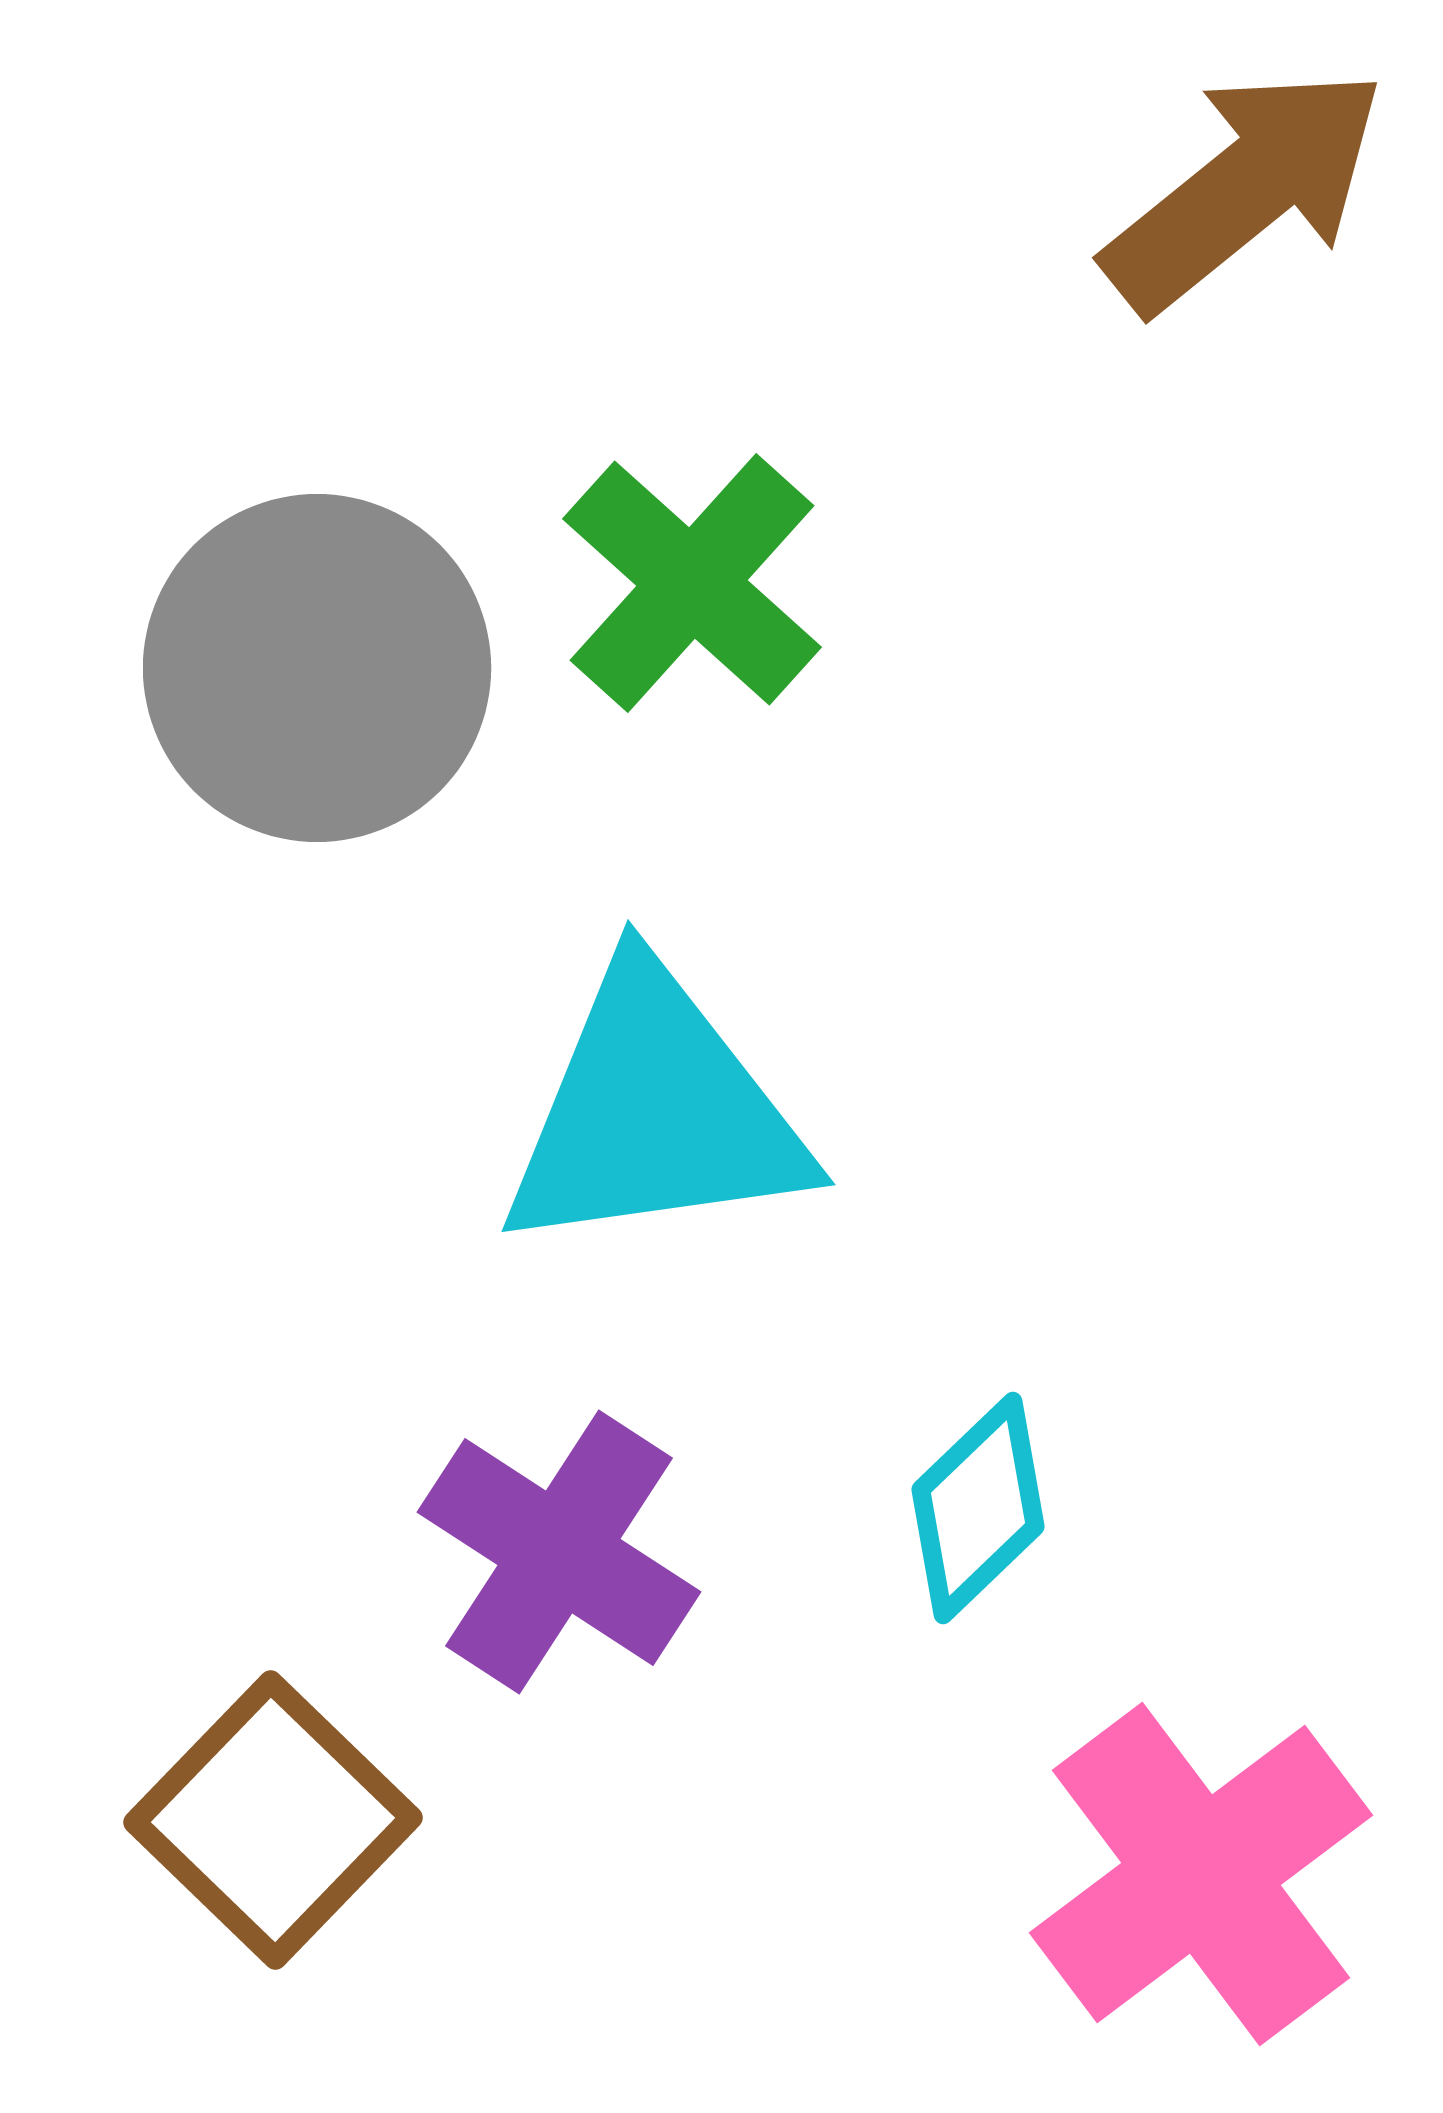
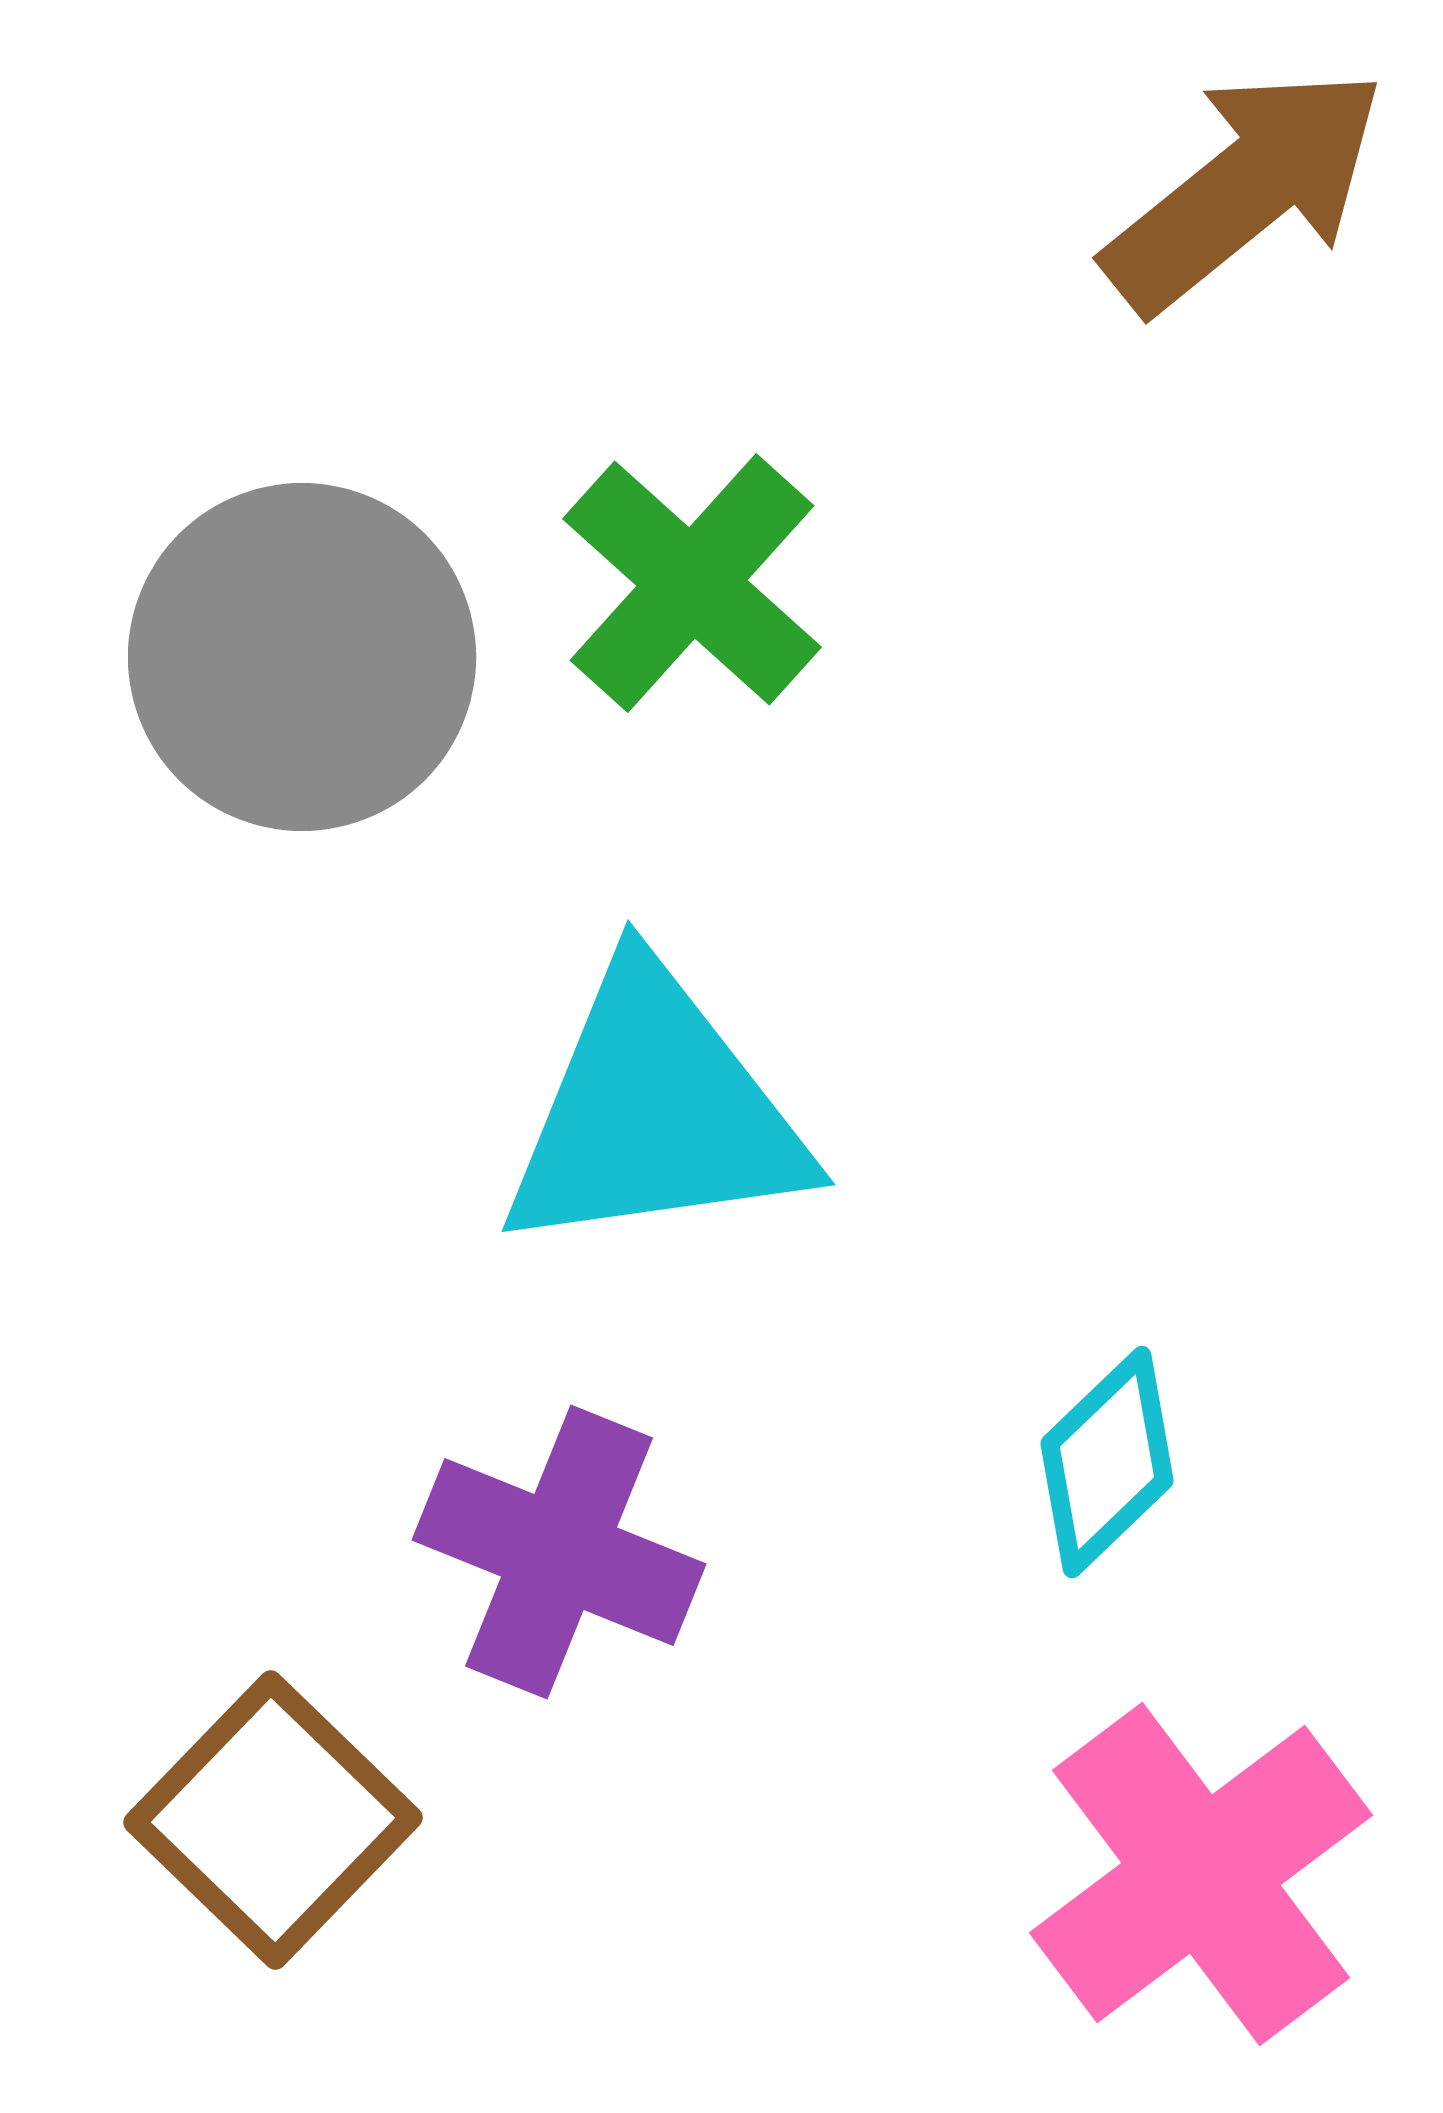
gray circle: moved 15 px left, 11 px up
cyan diamond: moved 129 px right, 46 px up
purple cross: rotated 11 degrees counterclockwise
